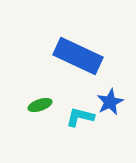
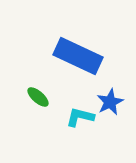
green ellipse: moved 2 px left, 8 px up; rotated 60 degrees clockwise
